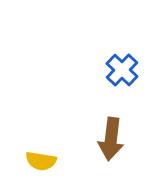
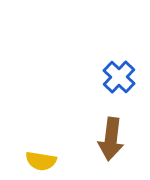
blue cross: moved 3 px left, 7 px down
